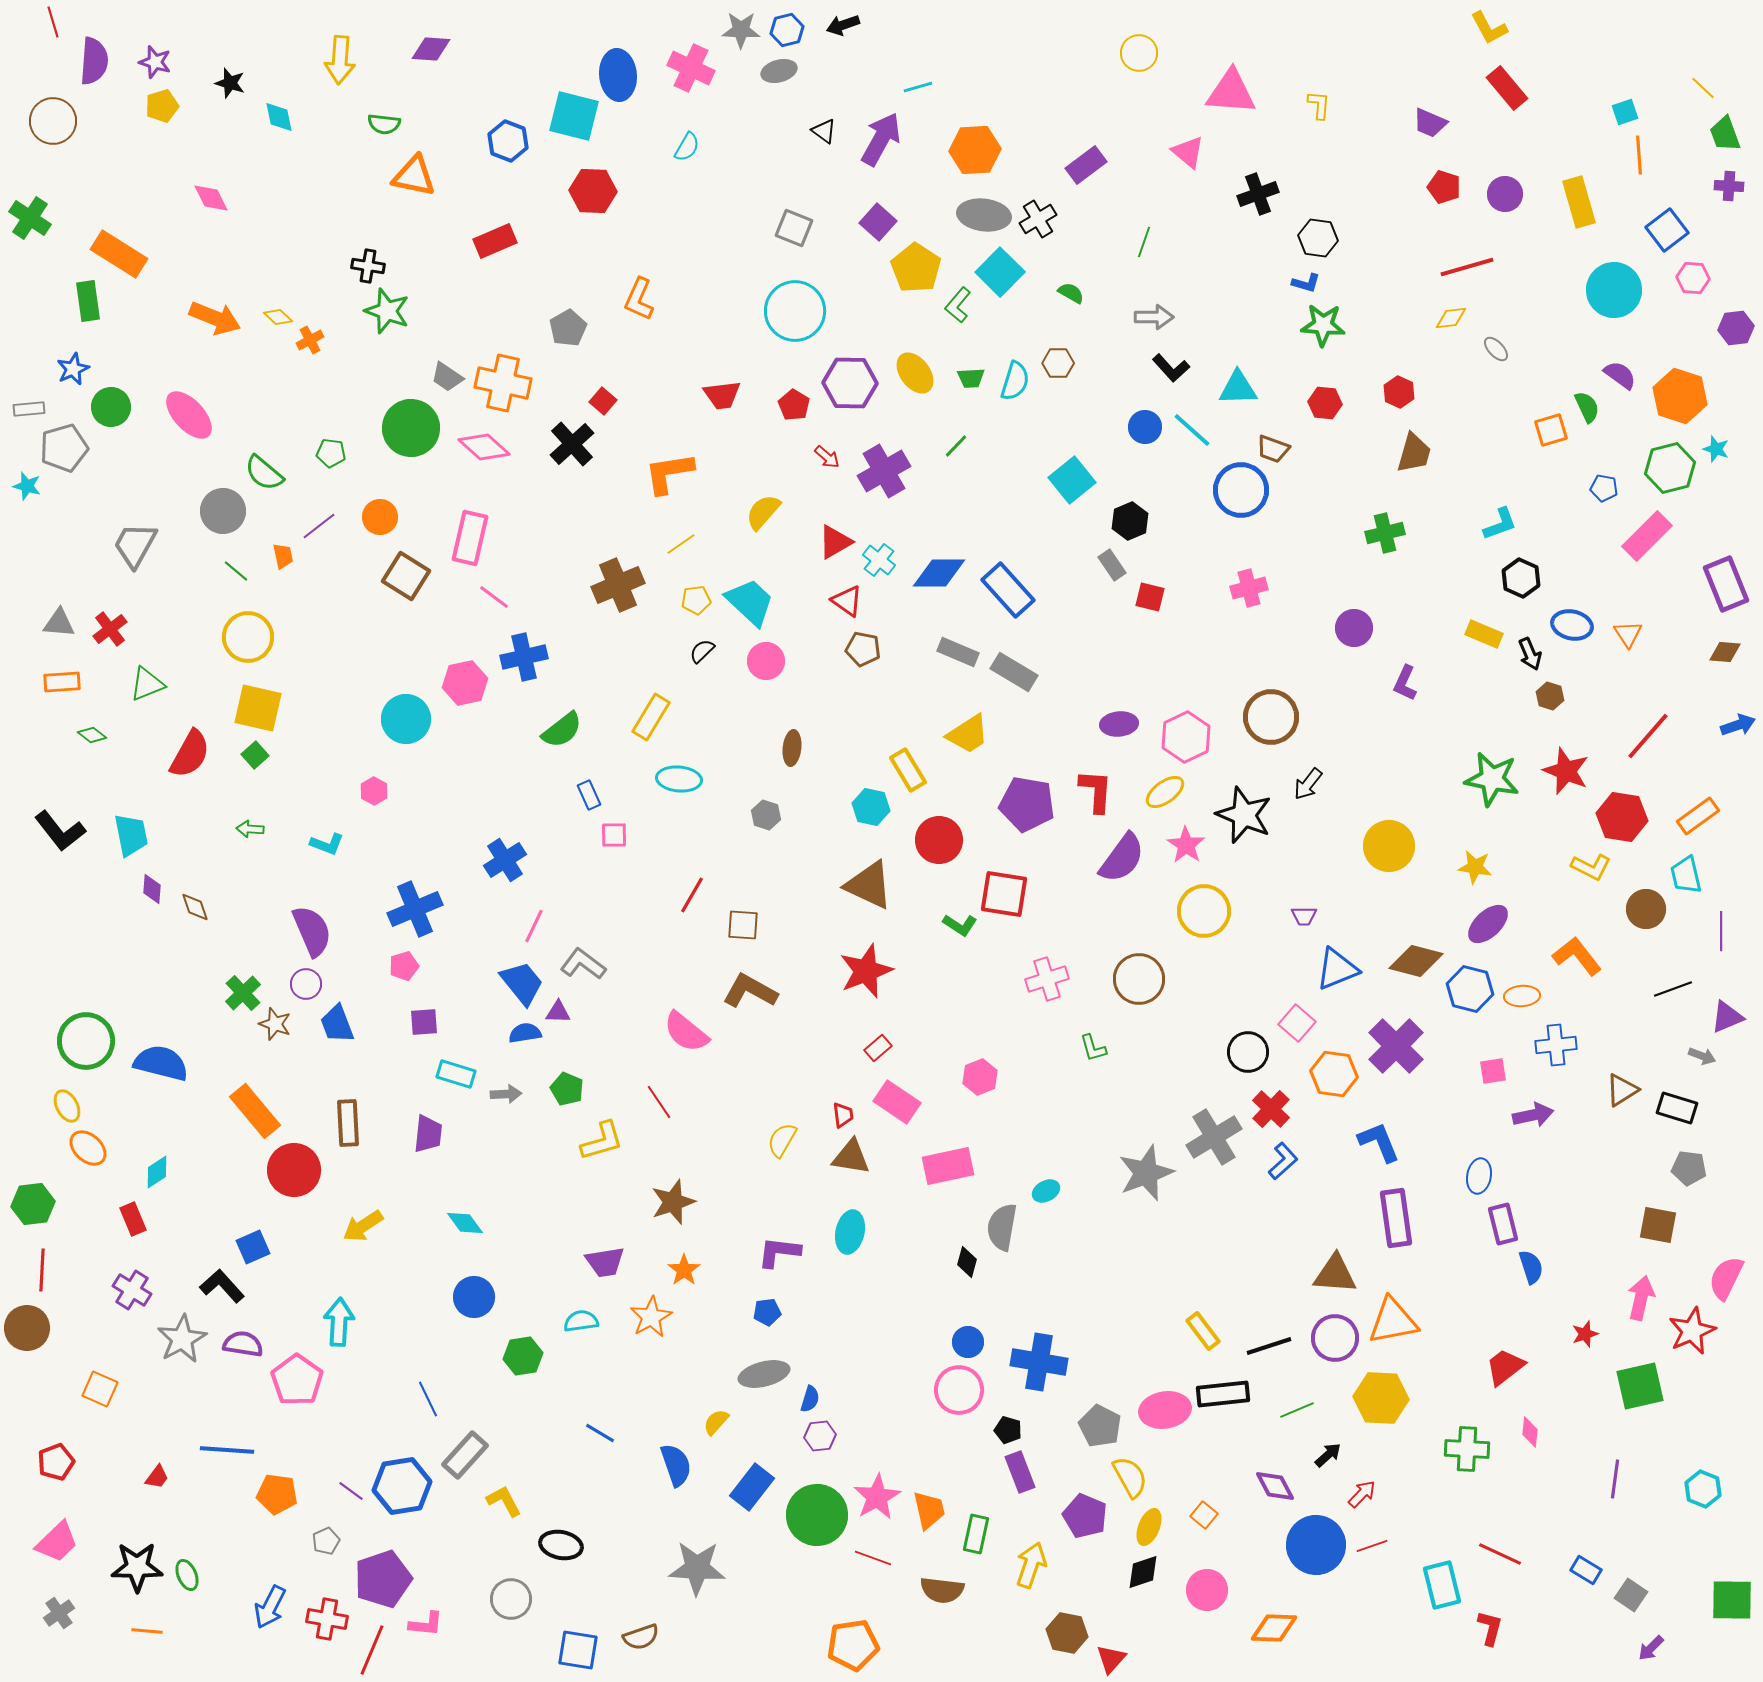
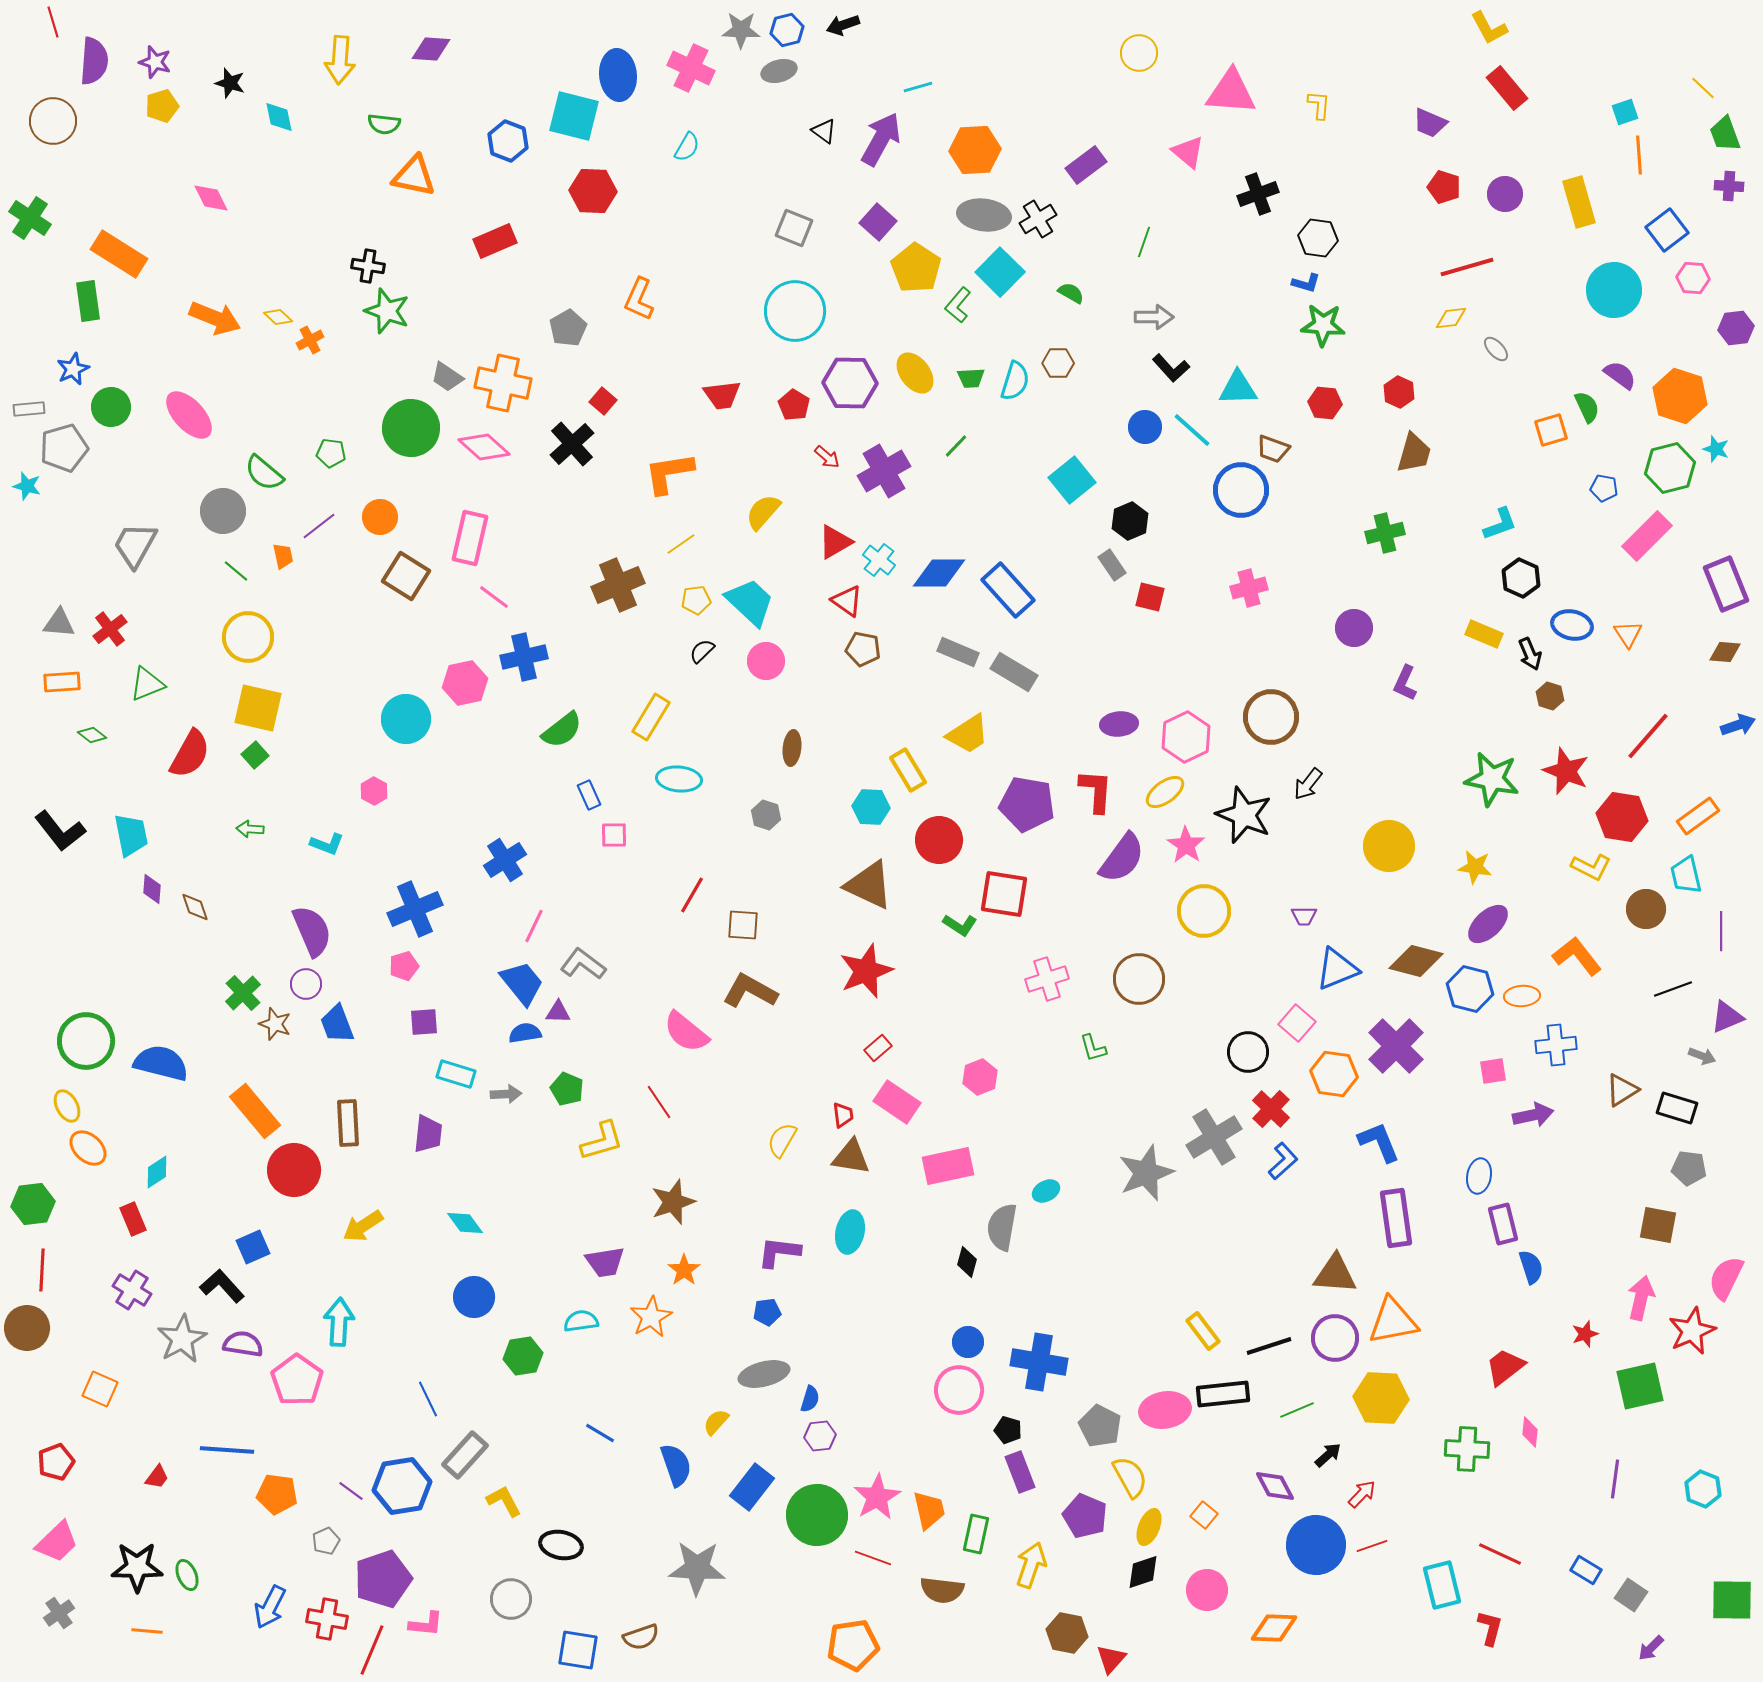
cyan hexagon at (871, 807): rotated 9 degrees counterclockwise
